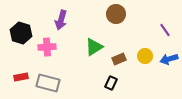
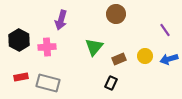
black hexagon: moved 2 px left, 7 px down; rotated 10 degrees clockwise
green triangle: rotated 18 degrees counterclockwise
